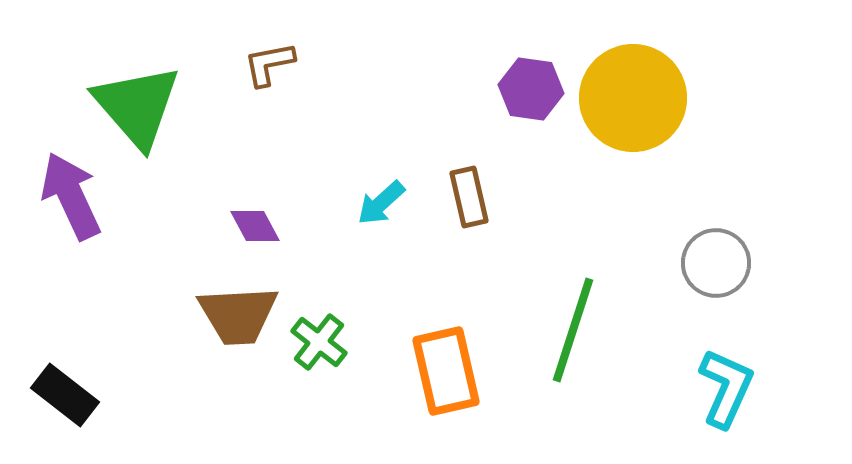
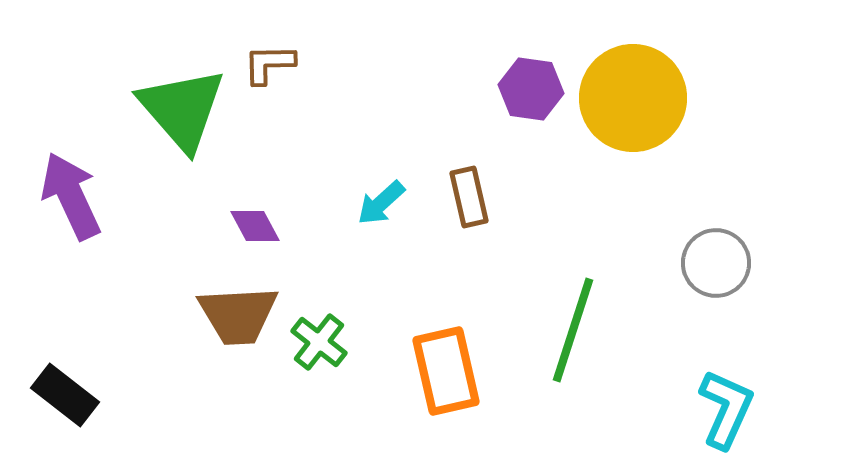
brown L-shape: rotated 10 degrees clockwise
green triangle: moved 45 px right, 3 px down
cyan L-shape: moved 21 px down
